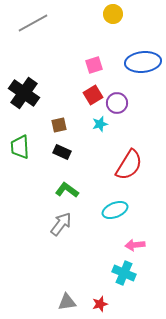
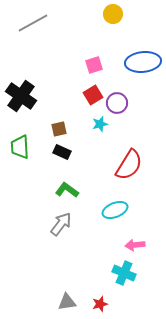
black cross: moved 3 px left, 3 px down
brown square: moved 4 px down
